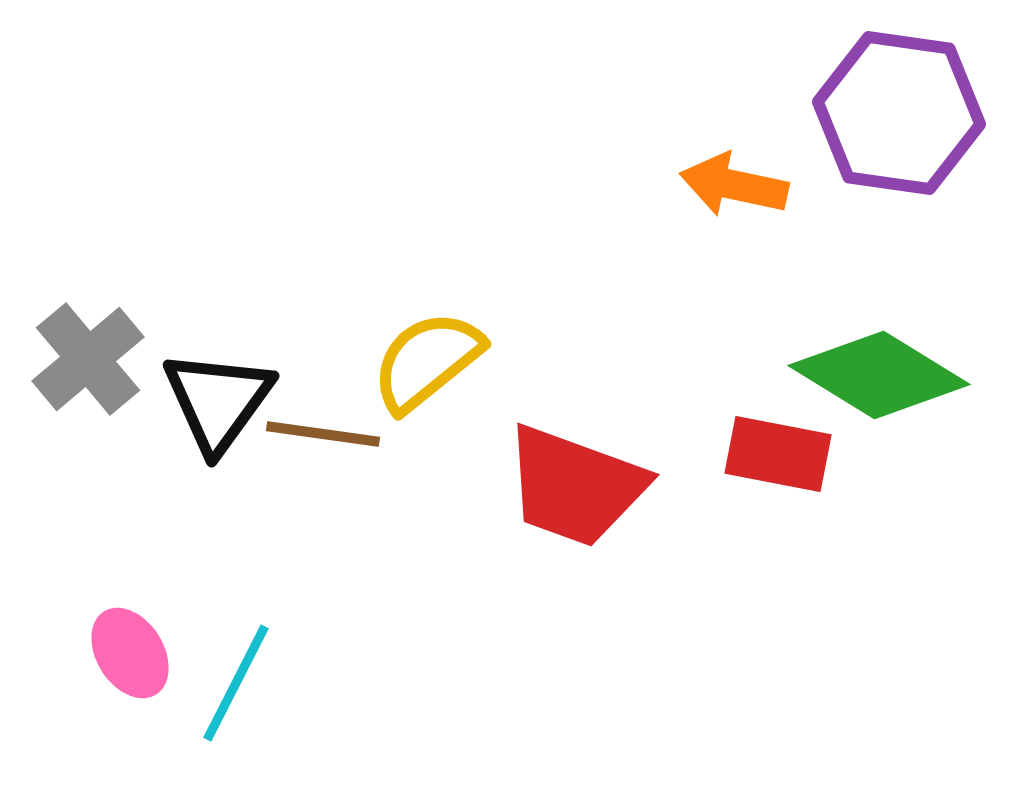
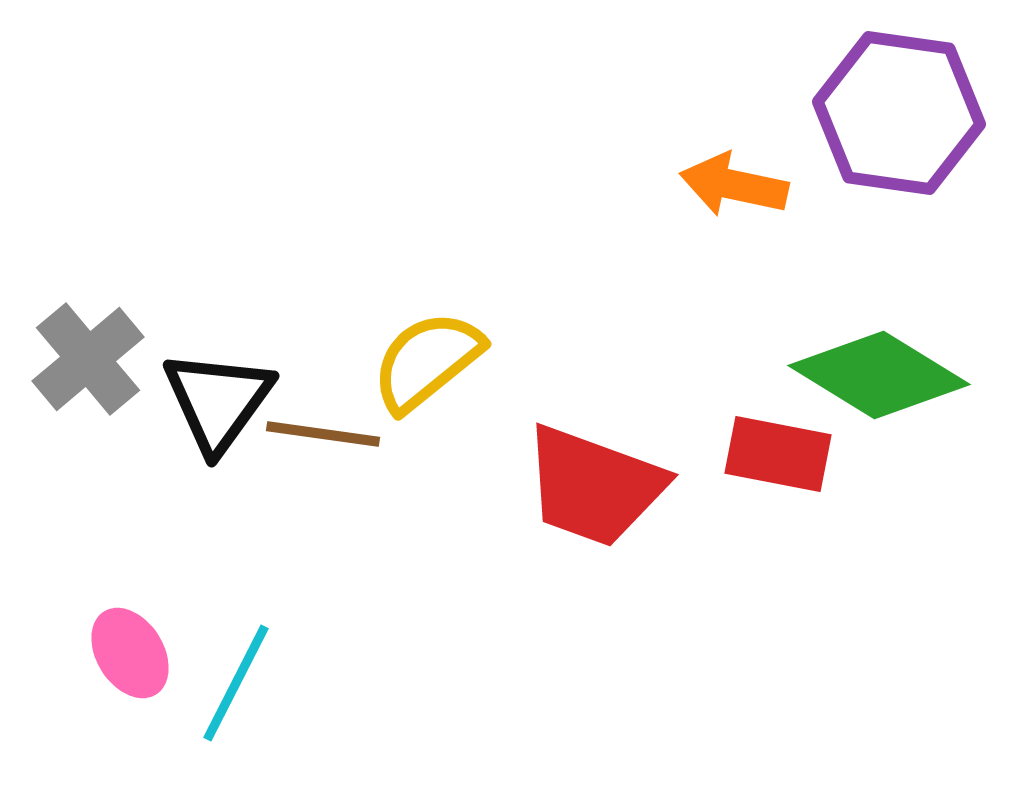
red trapezoid: moved 19 px right
